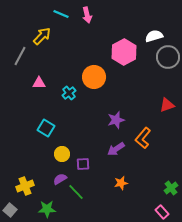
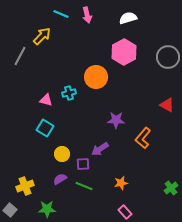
white semicircle: moved 26 px left, 18 px up
orange circle: moved 2 px right
pink triangle: moved 7 px right, 17 px down; rotated 16 degrees clockwise
cyan cross: rotated 24 degrees clockwise
red triangle: rotated 49 degrees clockwise
purple star: rotated 18 degrees clockwise
cyan square: moved 1 px left
purple arrow: moved 16 px left
green line: moved 8 px right, 6 px up; rotated 24 degrees counterclockwise
pink rectangle: moved 37 px left
